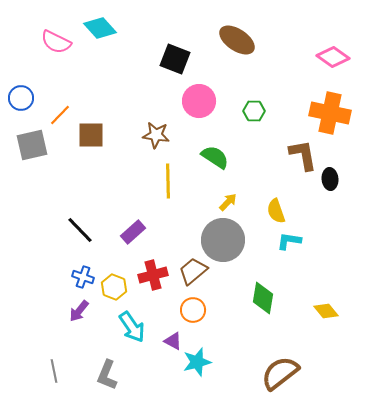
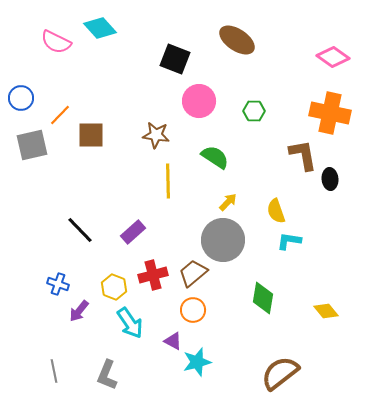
brown trapezoid: moved 2 px down
blue cross: moved 25 px left, 7 px down
cyan arrow: moved 2 px left, 4 px up
